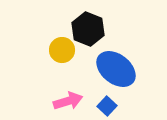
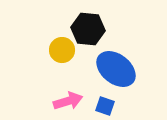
black hexagon: rotated 16 degrees counterclockwise
blue square: moved 2 px left; rotated 24 degrees counterclockwise
